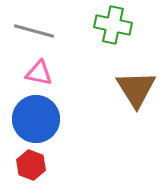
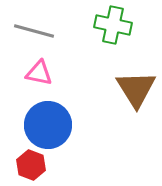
blue circle: moved 12 px right, 6 px down
